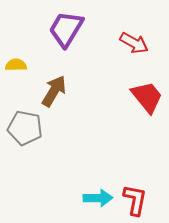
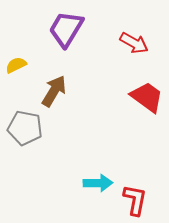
yellow semicircle: rotated 25 degrees counterclockwise
red trapezoid: rotated 15 degrees counterclockwise
cyan arrow: moved 15 px up
